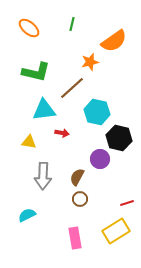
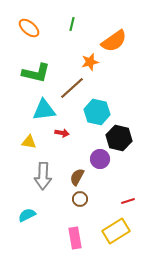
green L-shape: moved 1 px down
red line: moved 1 px right, 2 px up
